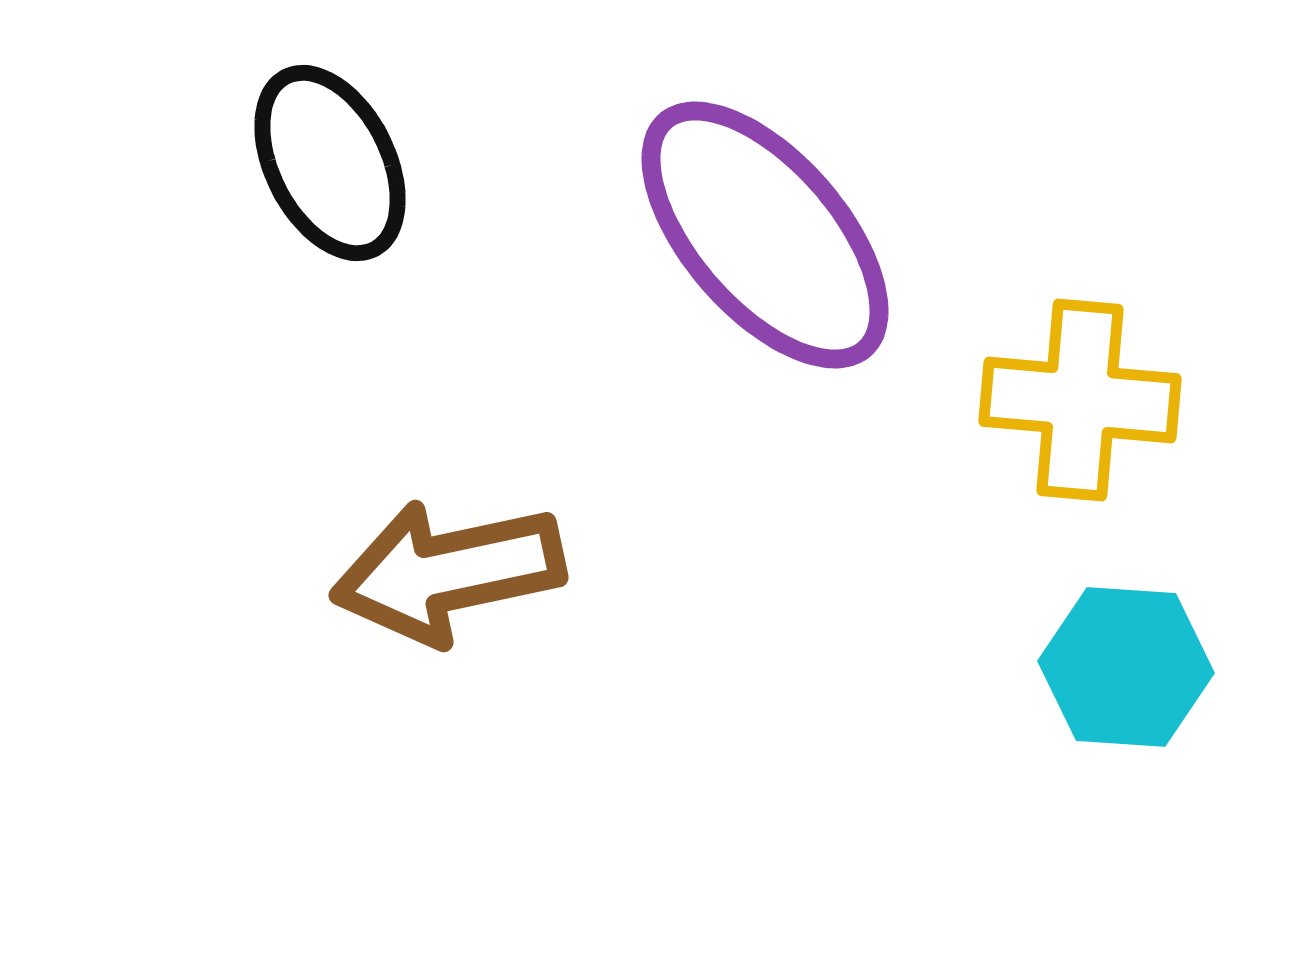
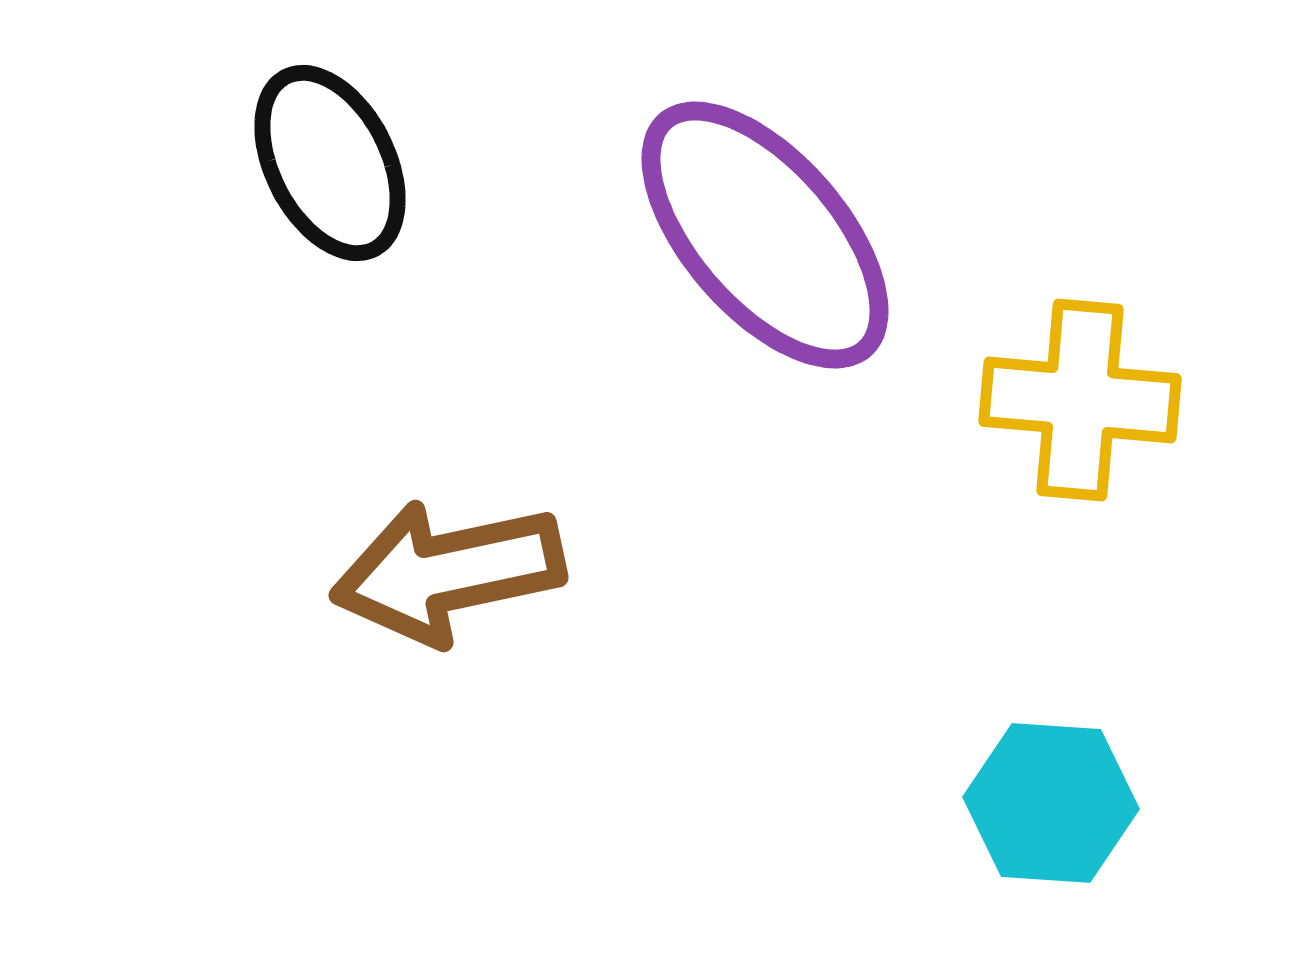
cyan hexagon: moved 75 px left, 136 px down
